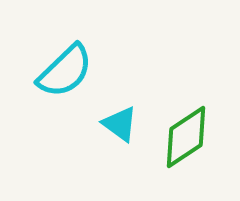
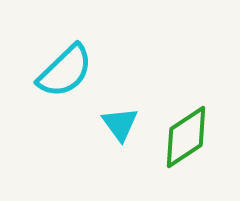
cyan triangle: rotated 18 degrees clockwise
